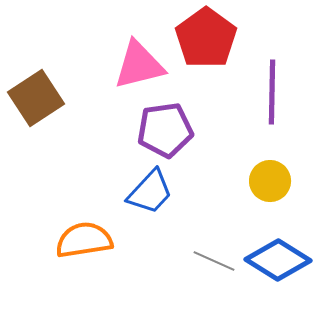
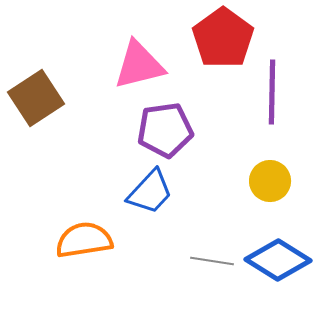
red pentagon: moved 17 px right
gray line: moved 2 px left; rotated 15 degrees counterclockwise
